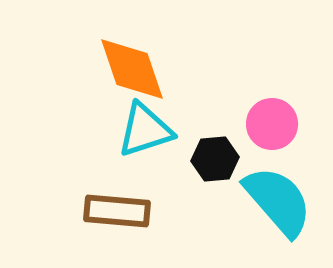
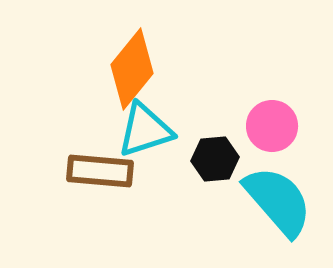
orange diamond: rotated 58 degrees clockwise
pink circle: moved 2 px down
brown rectangle: moved 17 px left, 40 px up
